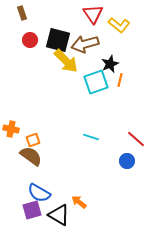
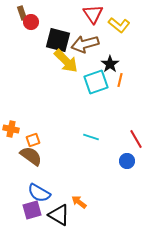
red circle: moved 1 px right, 18 px up
black star: rotated 12 degrees counterclockwise
red line: rotated 18 degrees clockwise
